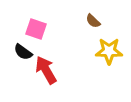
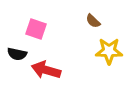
black semicircle: moved 6 px left, 2 px down; rotated 24 degrees counterclockwise
red arrow: rotated 44 degrees counterclockwise
